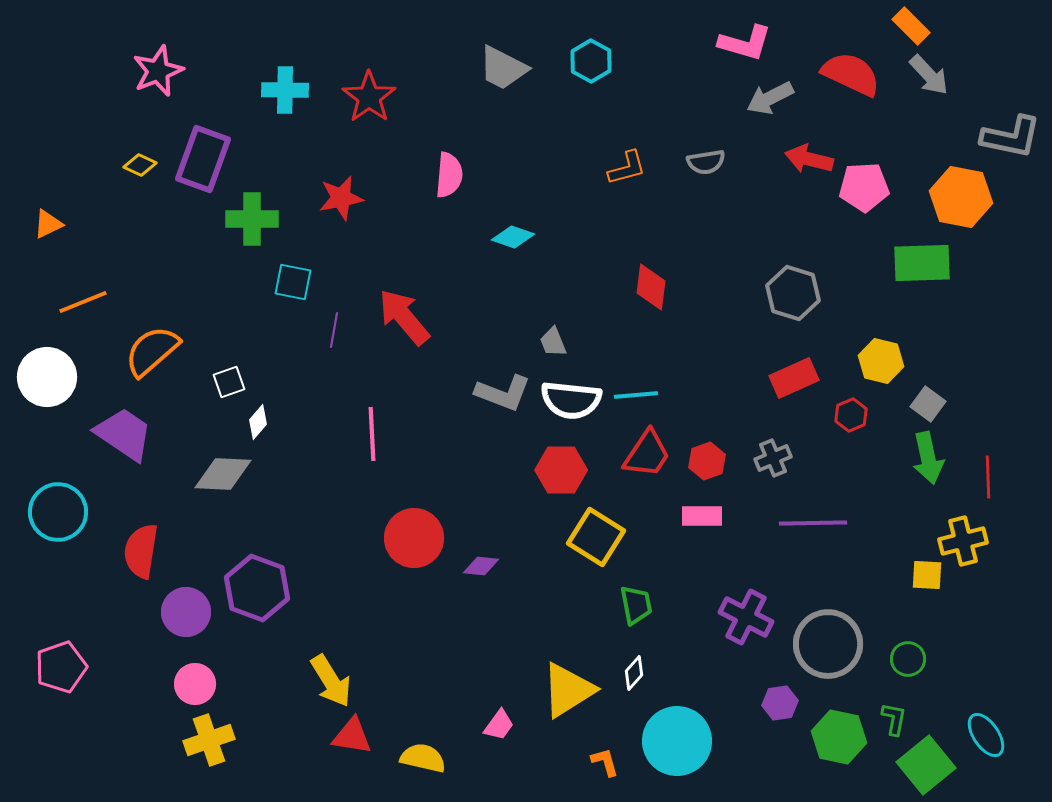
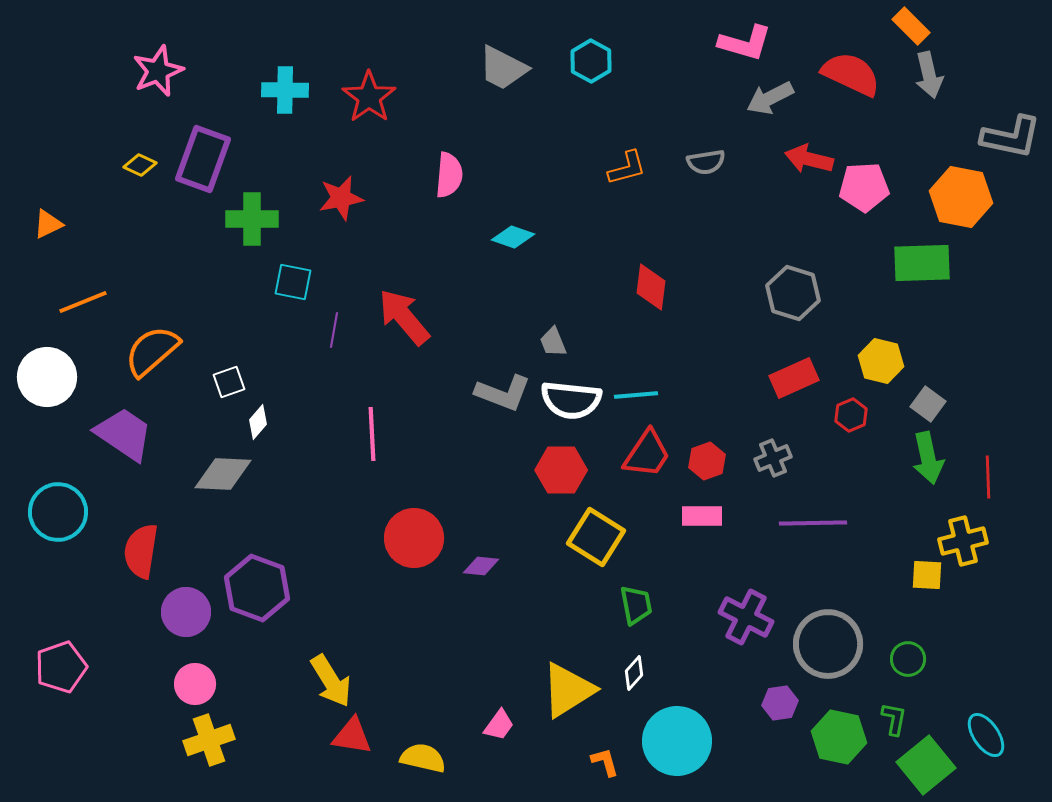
gray arrow at (929, 75): rotated 30 degrees clockwise
